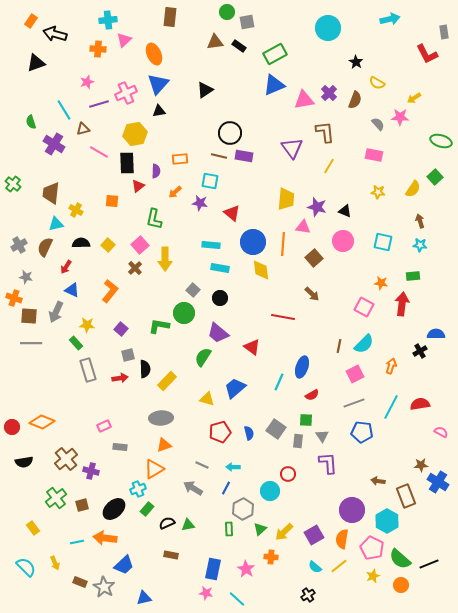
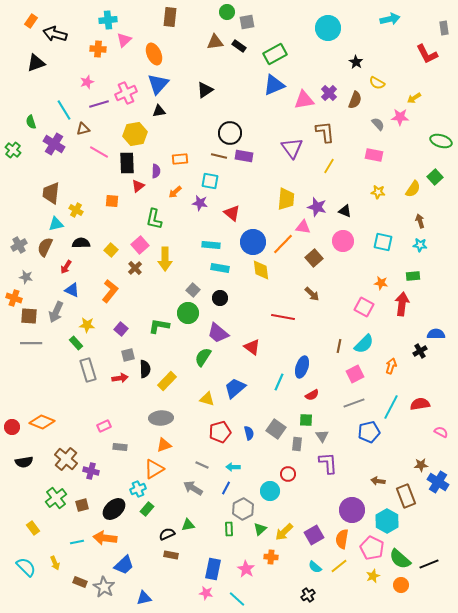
gray rectangle at (444, 32): moved 4 px up
green cross at (13, 184): moved 34 px up
orange line at (283, 244): rotated 40 degrees clockwise
yellow square at (108, 245): moved 3 px right, 5 px down
green circle at (184, 313): moved 4 px right
blue pentagon at (362, 432): moved 7 px right; rotated 20 degrees counterclockwise
gray rectangle at (298, 441): moved 1 px left, 3 px down
brown cross at (66, 459): rotated 10 degrees counterclockwise
black semicircle at (167, 523): moved 11 px down
